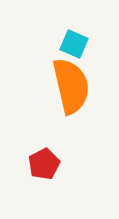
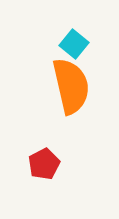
cyan square: rotated 16 degrees clockwise
